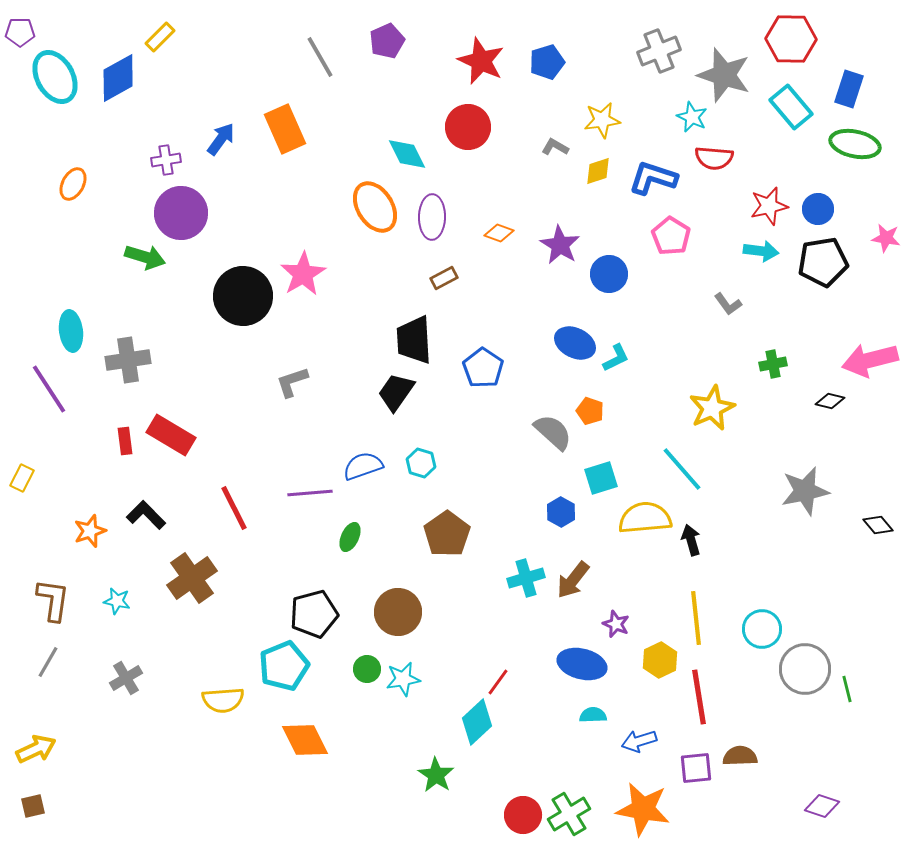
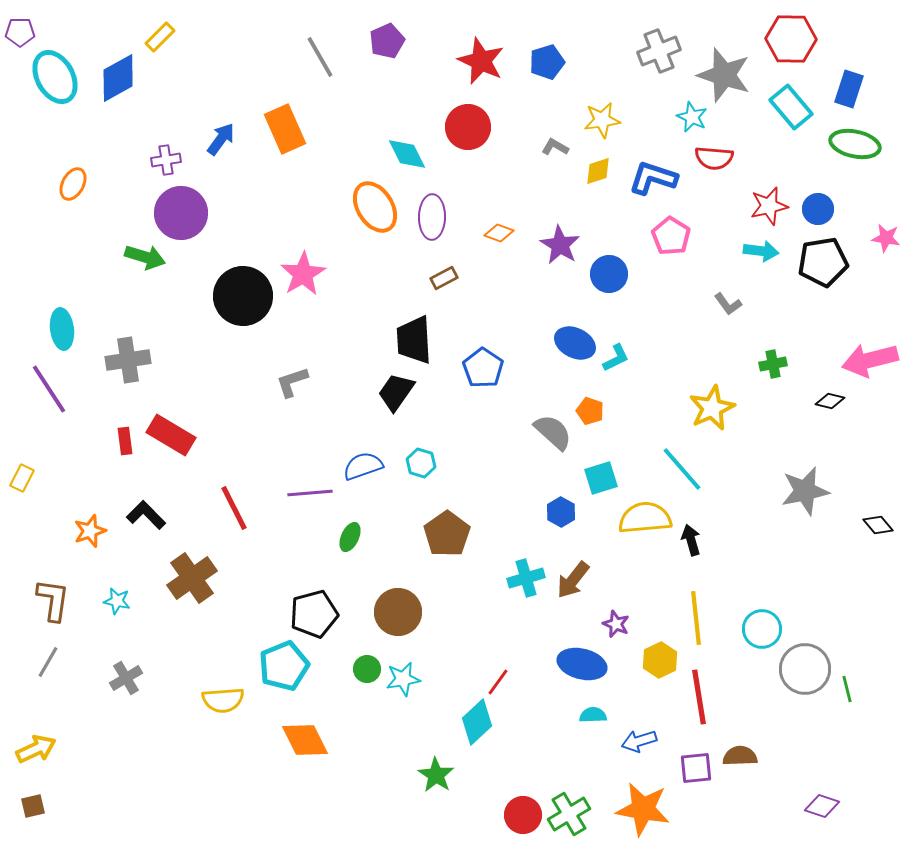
cyan ellipse at (71, 331): moved 9 px left, 2 px up
